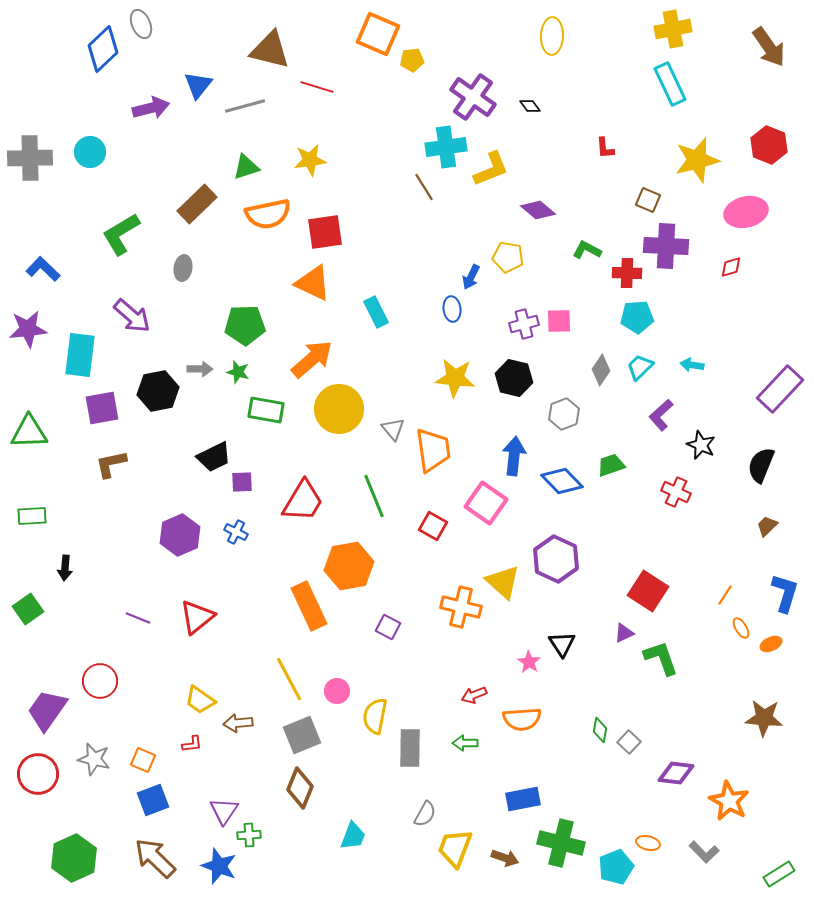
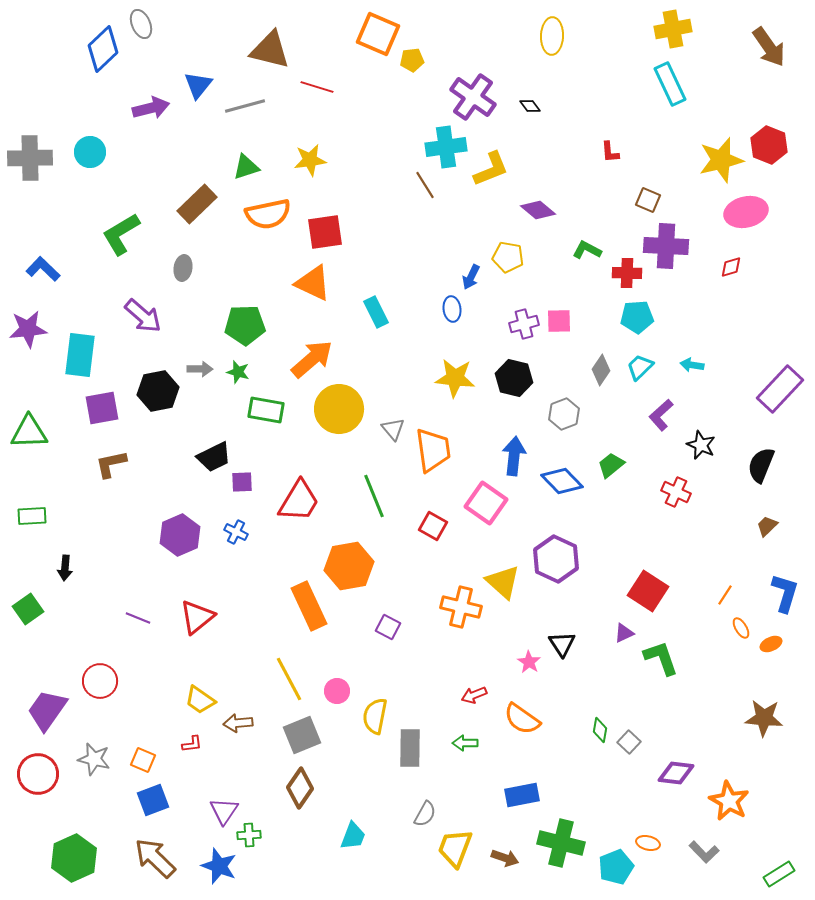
red L-shape at (605, 148): moved 5 px right, 4 px down
yellow star at (697, 160): moved 24 px right
brown line at (424, 187): moved 1 px right, 2 px up
purple arrow at (132, 316): moved 11 px right
green trapezoid at (611, 465): rotated 20 degrees counterclockwise
red trapezoid at (303, 501): moved 4 px left
orange semicircle at (522, 719): rotated 39 degrees clockwise
brown diamond at (300, 788): rotated 12 degrees clockwise
blue rectangle at (523, 799): moved 1 px left, 4 px up
